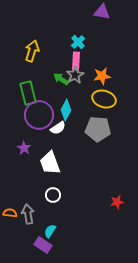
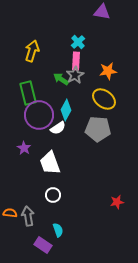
orange star: moved 6 px right, 5 px up
yellow ellipse: rotated 20 degrees clockwise
gray arrow: moved 2 px down
cyan semicircle: moved 8 px right, 1 px up; rotated 128 degrees clockwise
